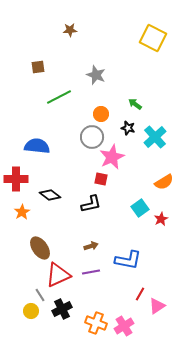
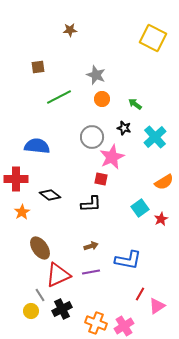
orange circle: moved 1 px right, 15 px up
black star: moved 4 px left
black L-shape: rotated 10 degrees clockwise
